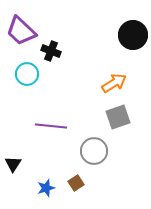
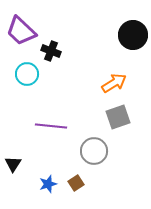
blue star: moved 2 px right, 4 px up
